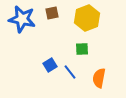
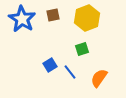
brown square: moved 1 px right, 2 px down
blue star: rotated 20 degrees clockwise
green square: rotated 16 degrees counterclockwise
orange semicircle: rotated 24 degrees clockwise
